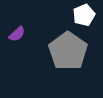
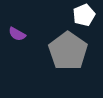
purple semicircle: rotated 72 degrees clockwise
